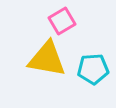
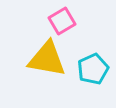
cyan pentagon: rotated 20 degrees counterclockwise
